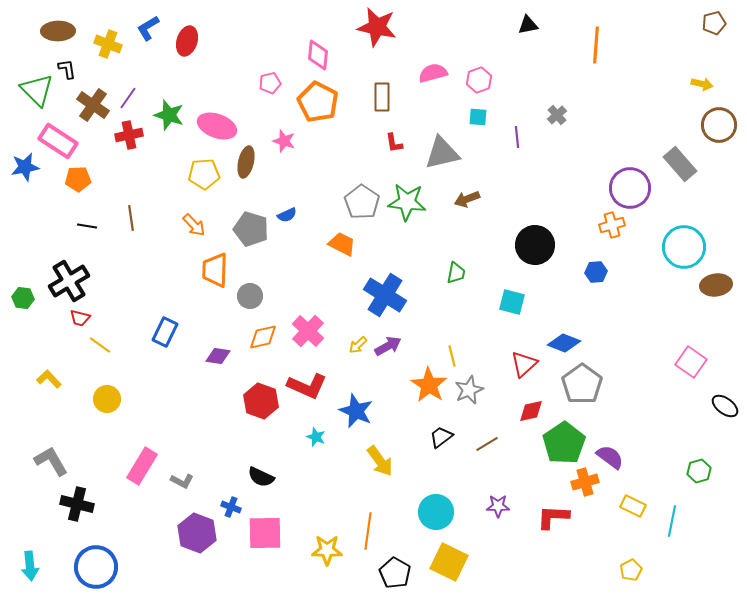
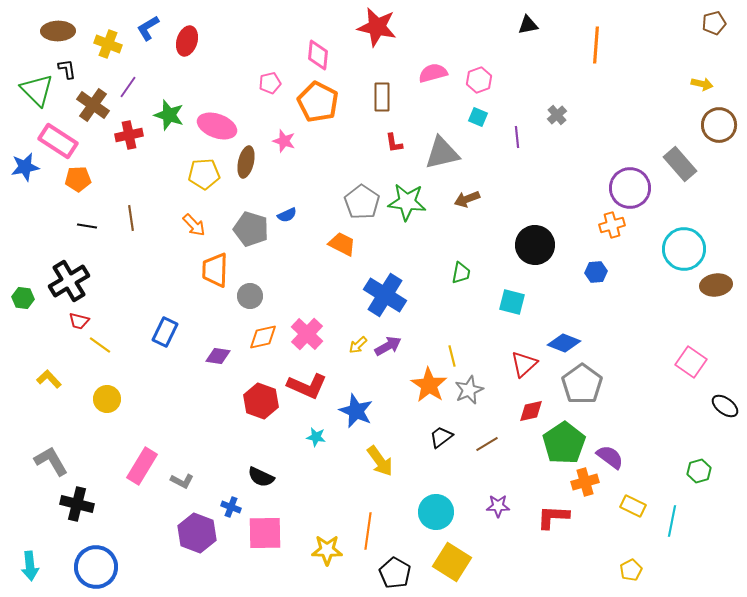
purple line at (128, 98): moved 11 px up
cyan square at (478, 117): rotated 18 degrees clockwise
cyan circle at (684, 247): moved 2 px down
green trapezoid at (456, 273): moved 5 px right
red trapezoid at (80, 318): moved 1 px left, 3 px down
pink cross at (308, 331): moved 1 px left, 3 px down
cyan star at (316, 437): rotated 12 degrees counterclockwise
yellow square at (449, 562): moved 3 px right; rotated 6 degrees clockwise
